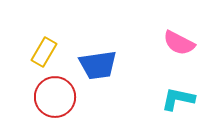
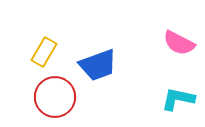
blue trapezoid: rotated 12 degrees counterclockwise
